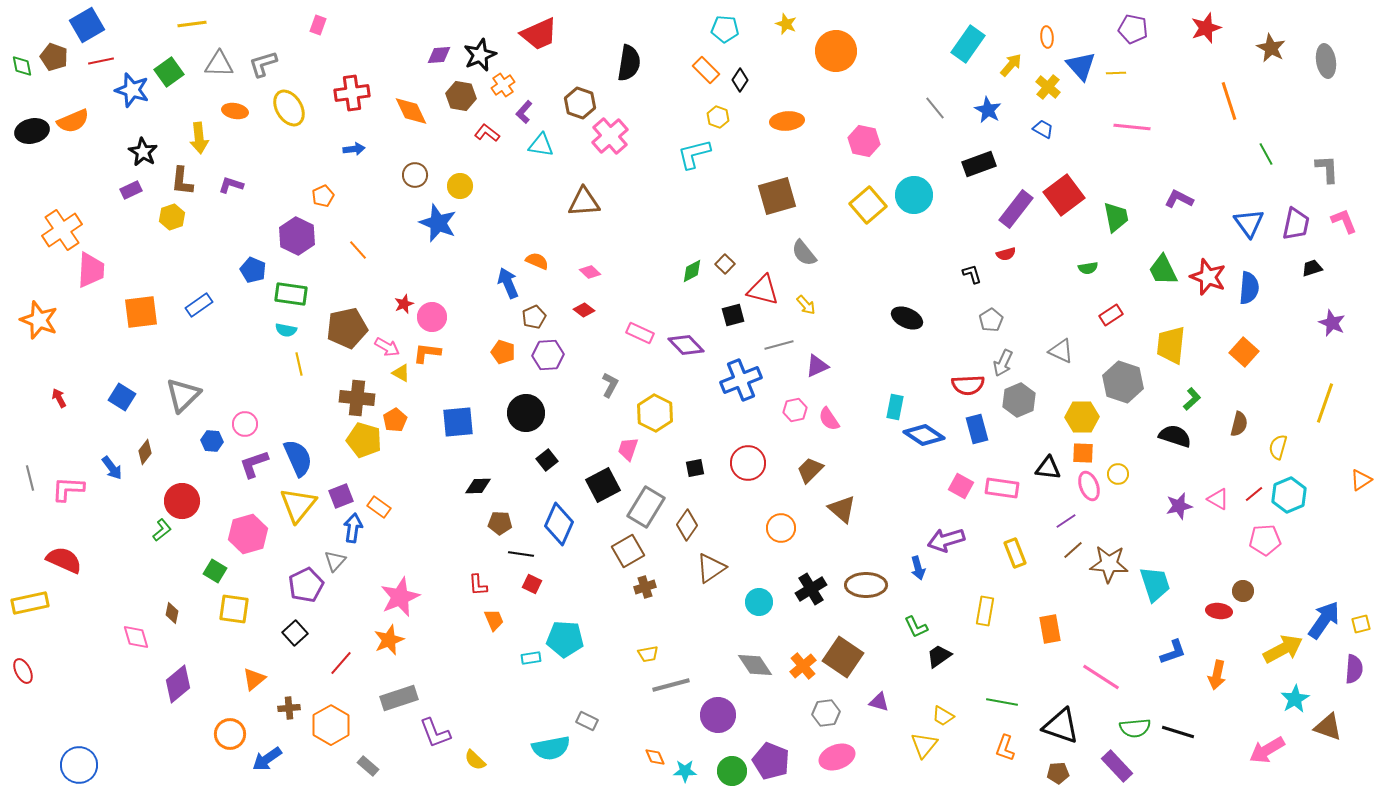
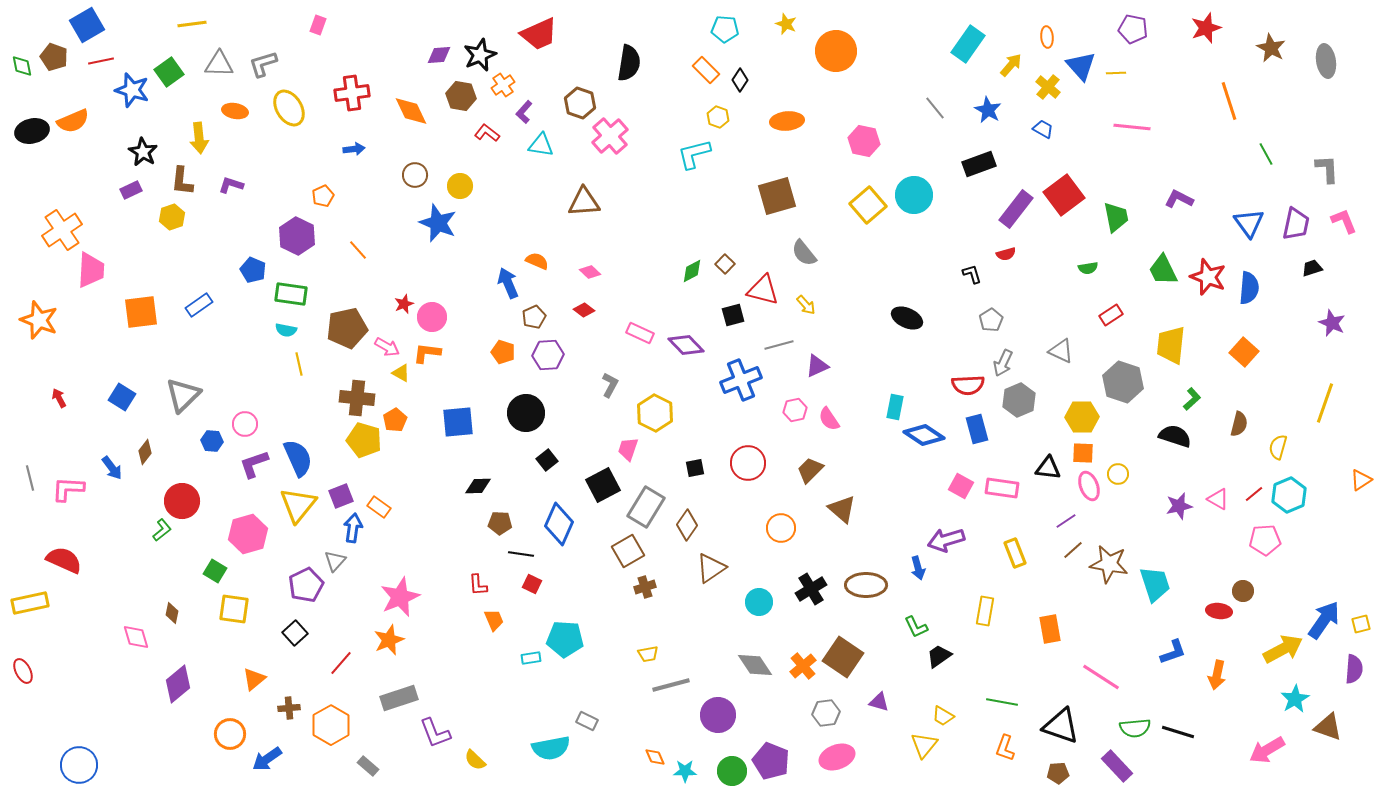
brown star at (1109, 564): rotated 6 degrees clockwise
